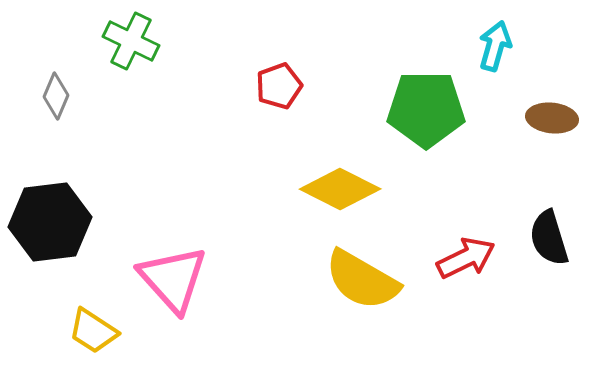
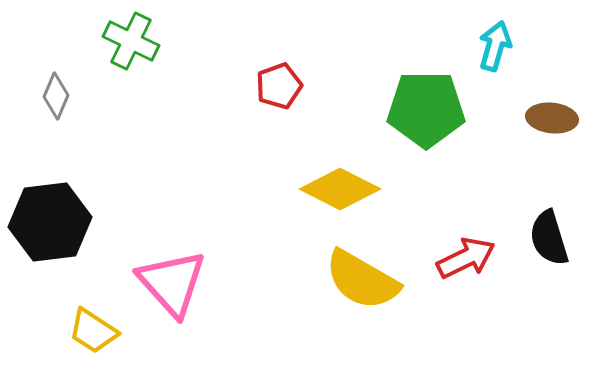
pink triangle: moved 1 px left, 4 px down
